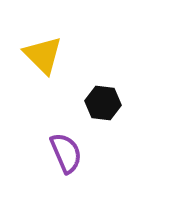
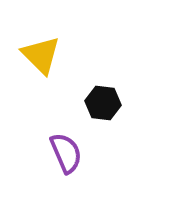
yellow triangle: moved 2 px left
